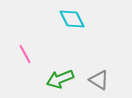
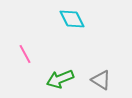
gray triangle: moved 2 px right
